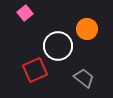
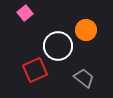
orange circle: moved 1 px left, 1 px down
